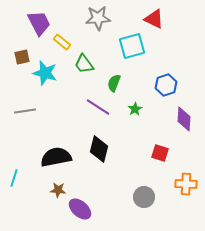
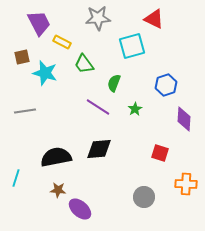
yellow rectangle: rotated 12 degrees counterclockwise
black diamond: rotated 72 degrees clockwise
cyan line: moved 2 px right
